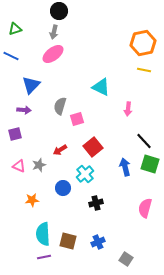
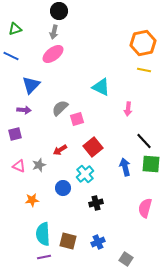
gray semicircle: moved 2 px down; rotated 30 degrees clockwise
green square: moved 1 px right; rotated 12 degrees counterclockwise
